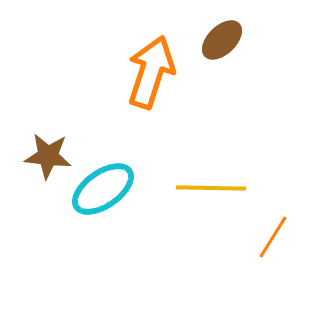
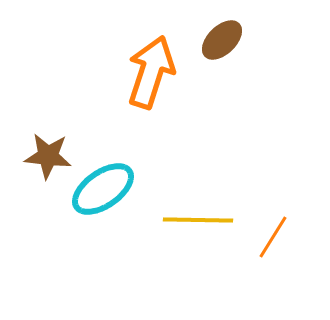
yellow line: moved 13 px left, 32 px down
